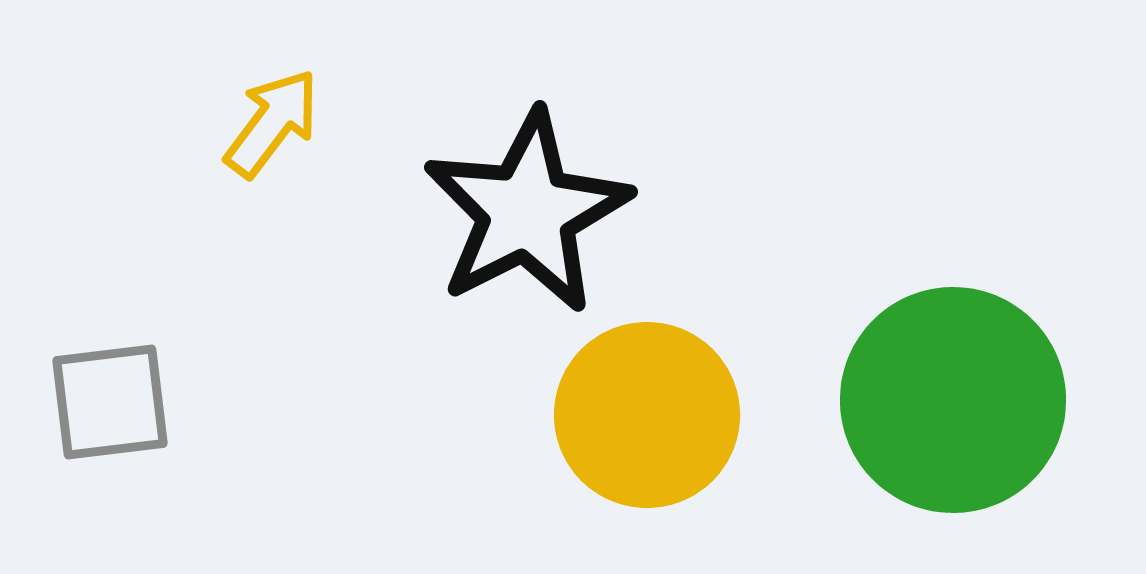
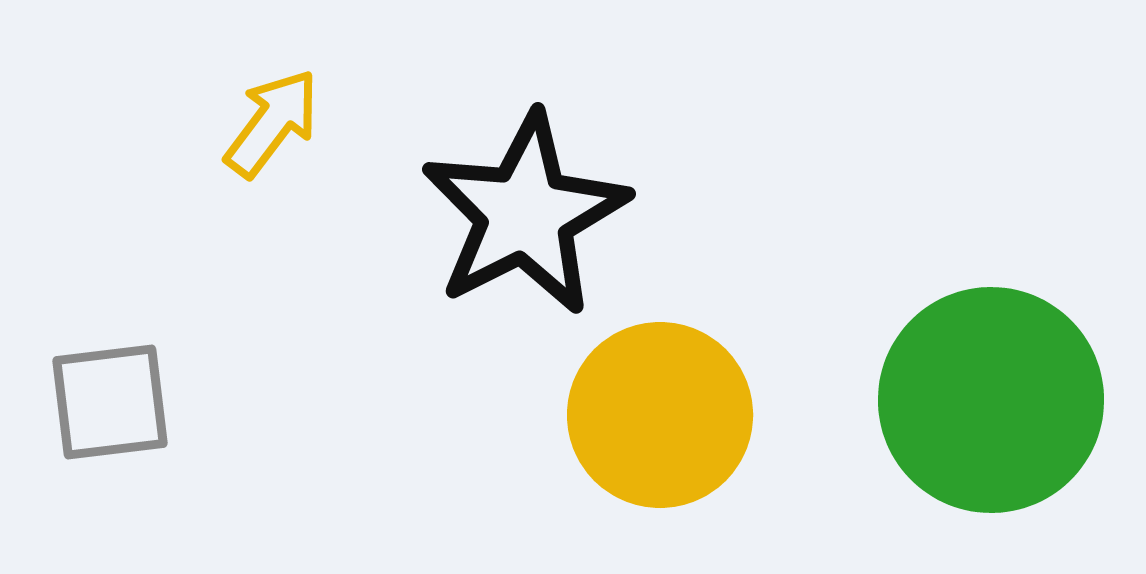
black star: moved 2 px left, 2 px down
green circle: moved 38 px right
yellow circle: moved 13 px right
